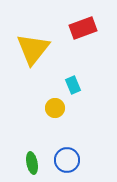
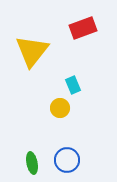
yellow triangle: moved 1 px left, 2 px down
yellow circle: moved 5 px right
